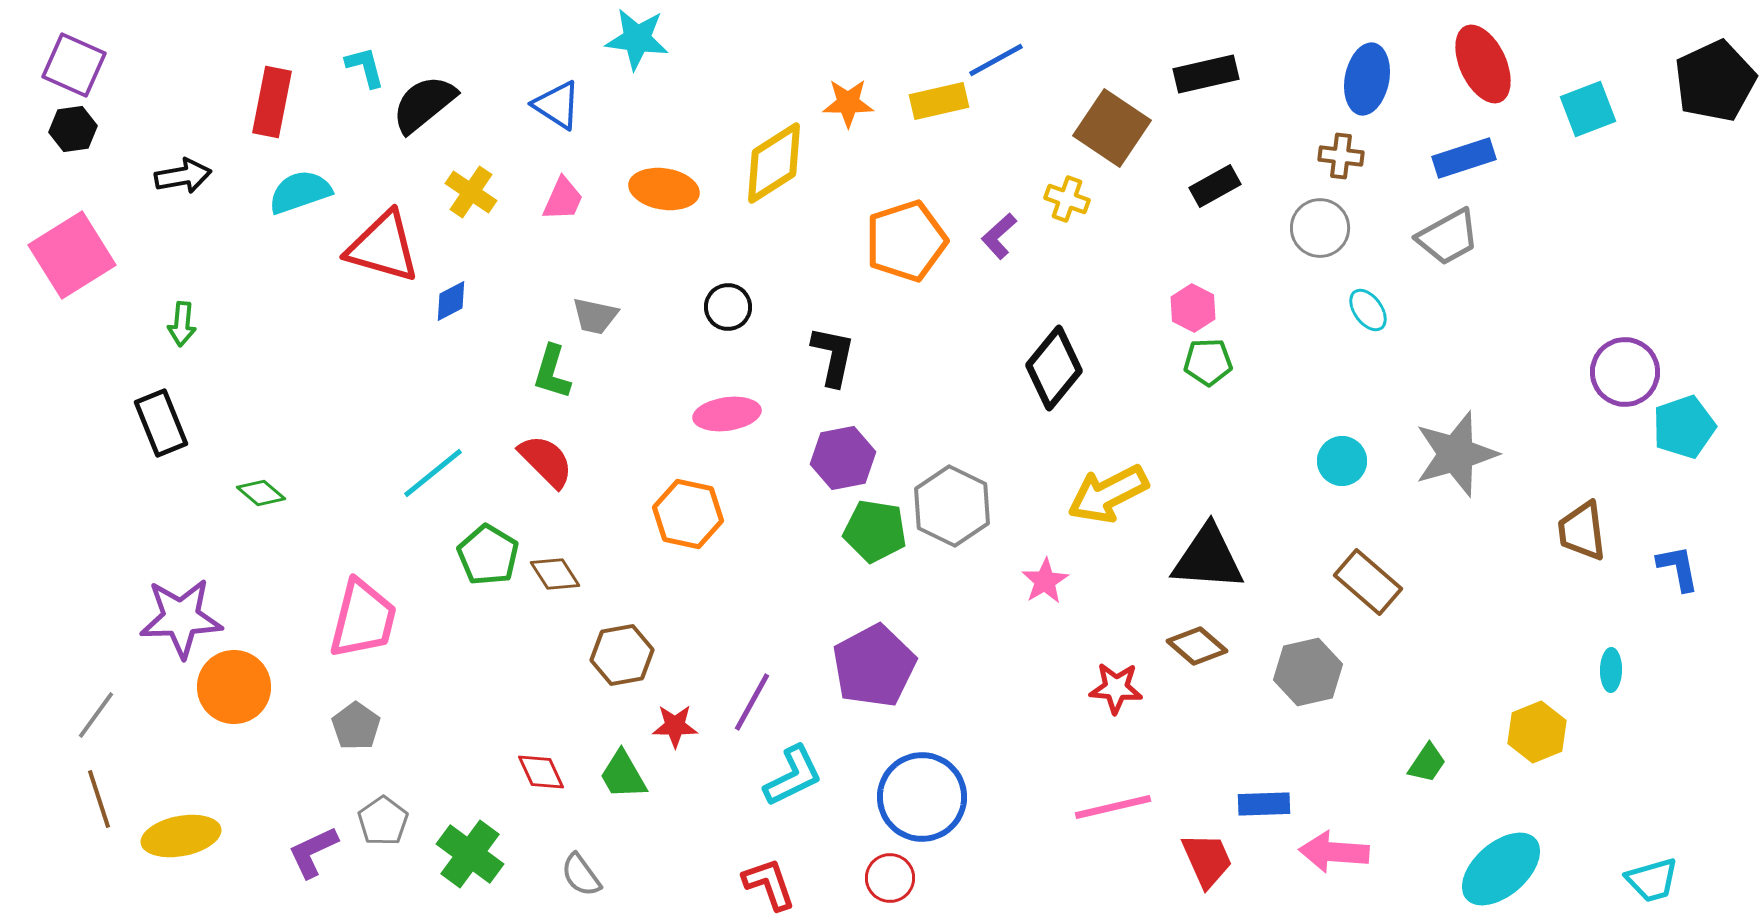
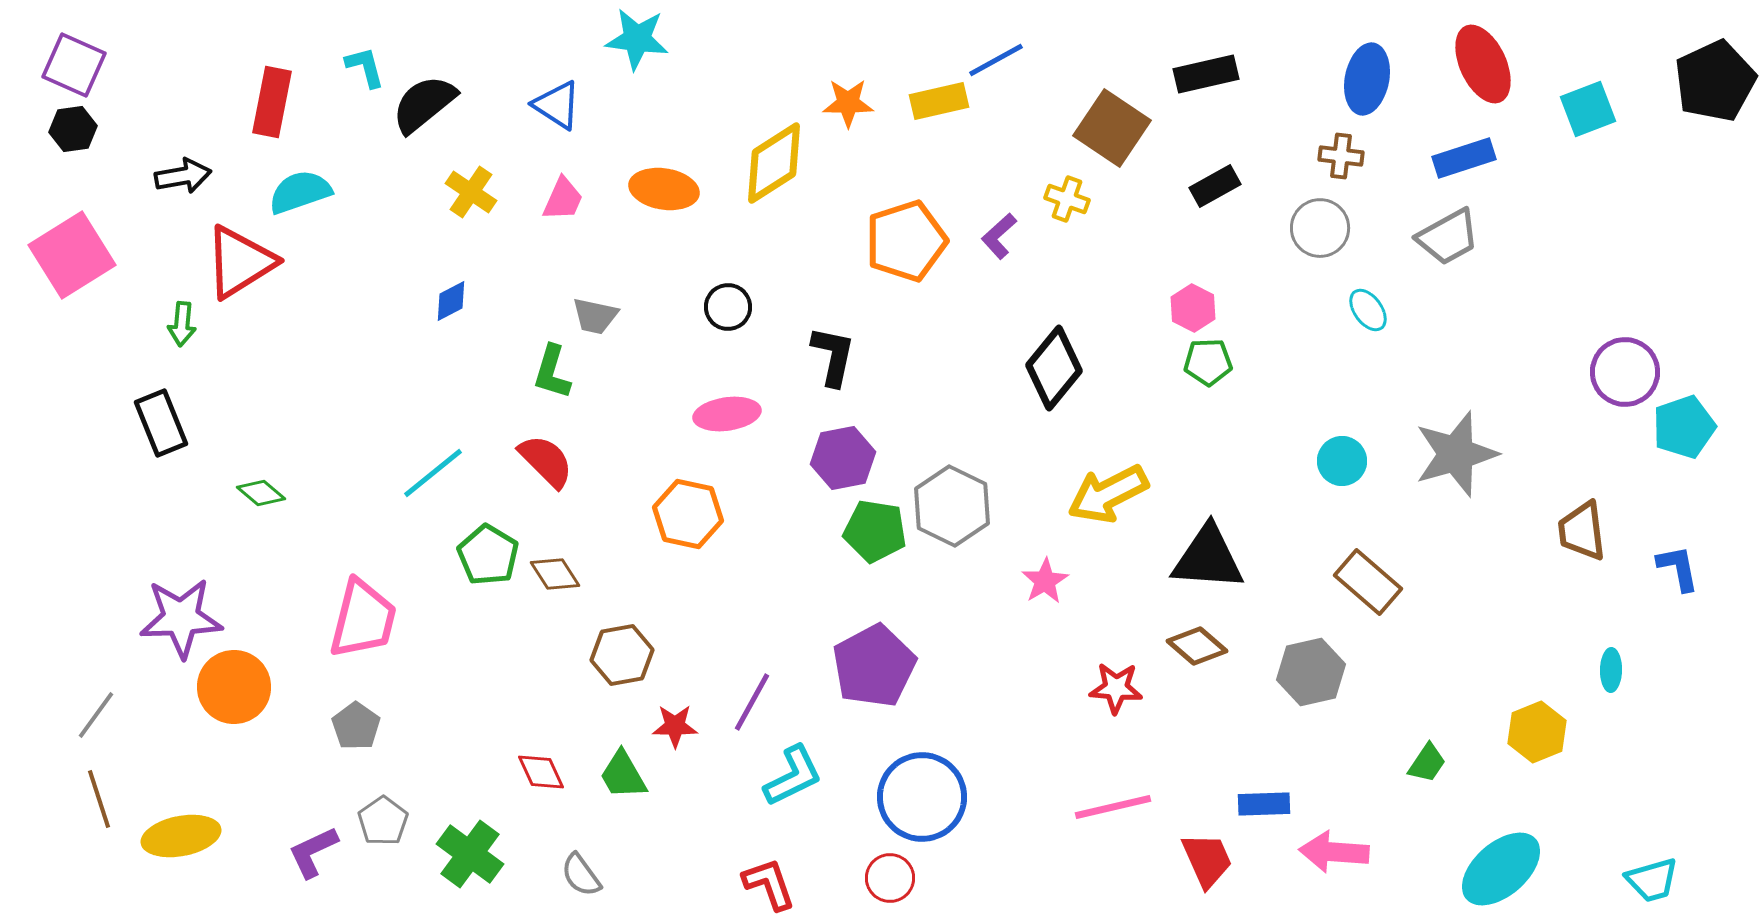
red triangle at (383, 247): moved 143 px left, 15 px down; rotated 48 degrees counterclockwise
gray hexagon at (1308, 672): moved 3 px right
